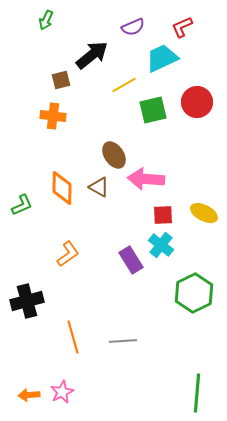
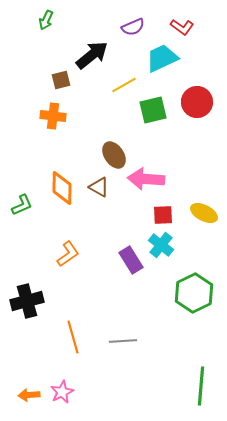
red L-shape: rotated 120 degrees counterclockwise
green line: moved 4 px right, 7 px up
